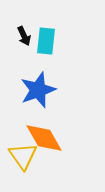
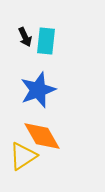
black arrow: moved 1 px right, 1 px down
orange diamond: moved 2 px left, 2 px up
yellow triangle: rotated 32 degrees clockwise
